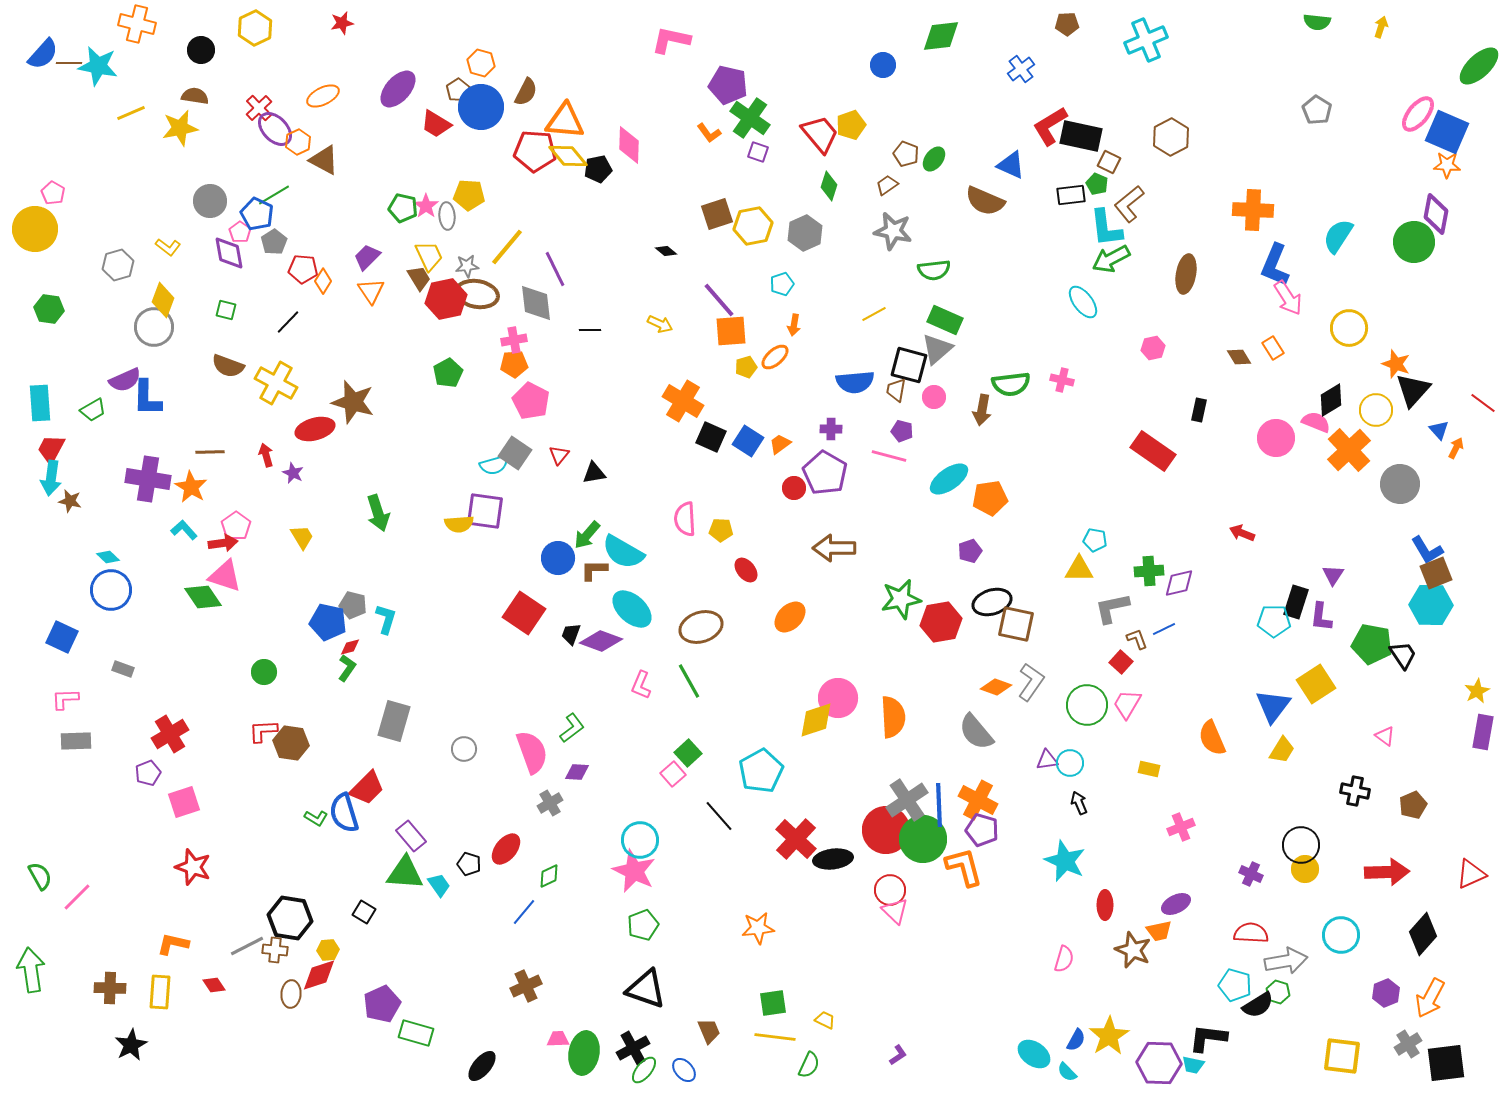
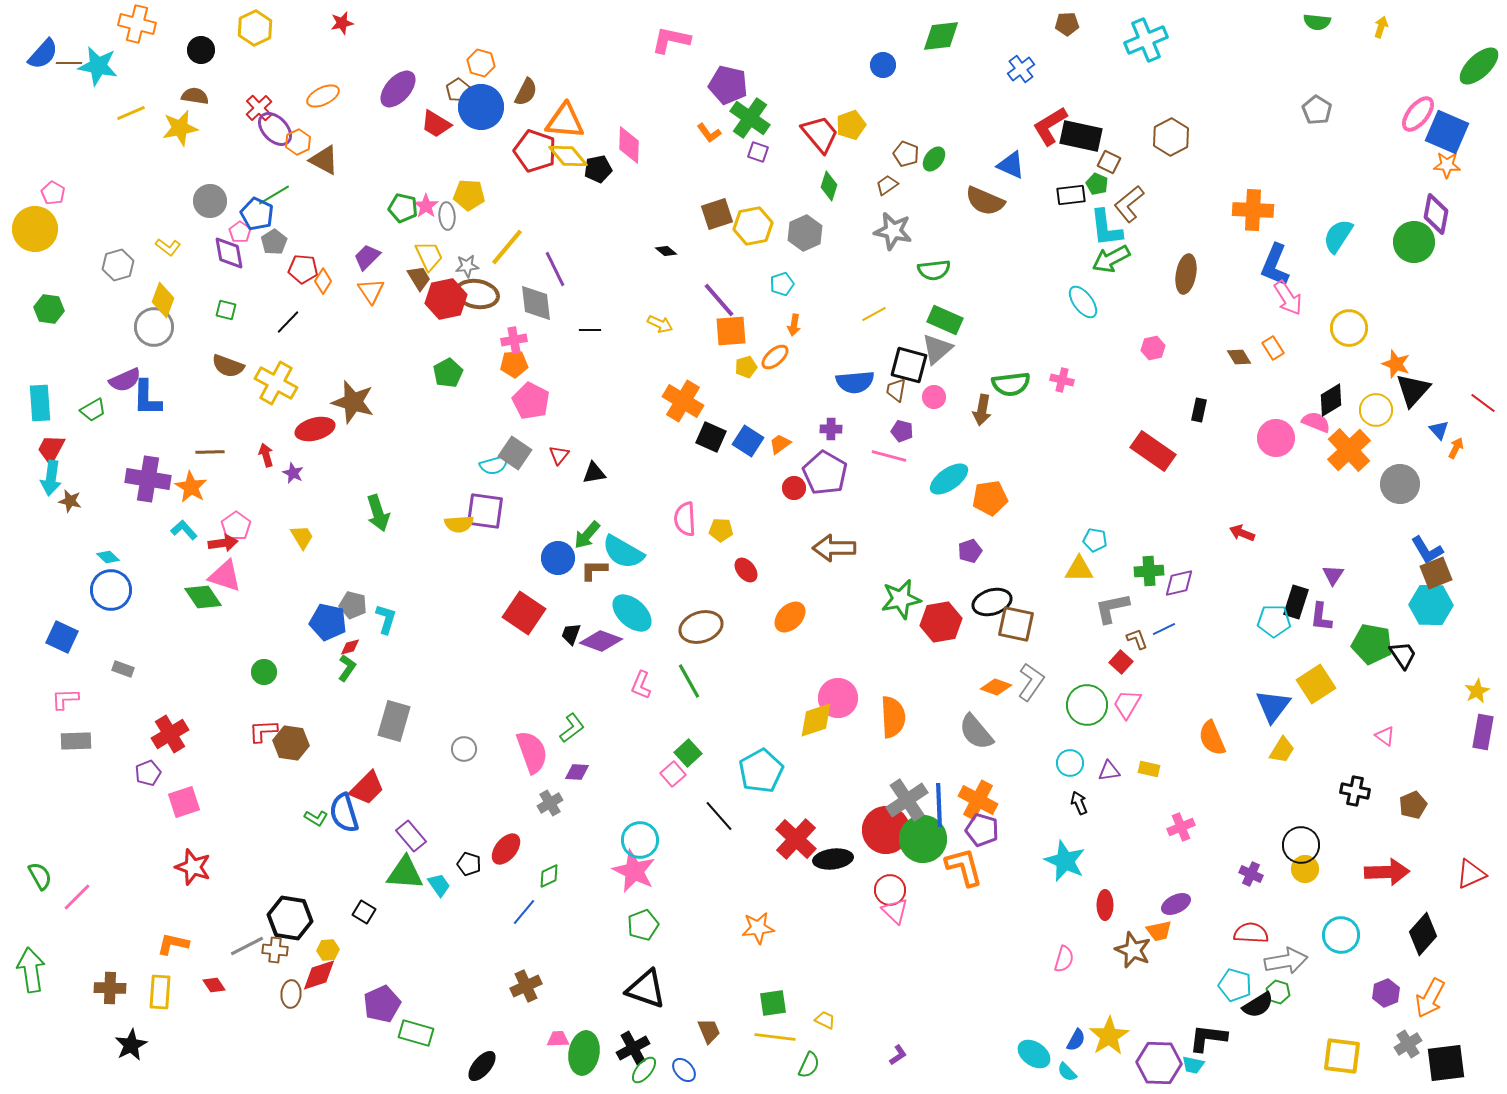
red pentagon at (535, 151): rotated 15 degrees clockwise
cyan ellipse at (632, 609): moved 4 px down
purple triangle at (1047, 760): moved 62 px right, 11 px down
